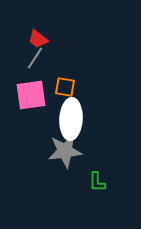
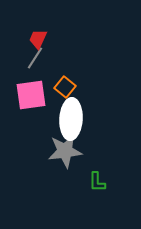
red trapezoid: rotated 75 degrees clockwise
orange square: rotated 30 degrees clockwise
